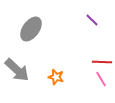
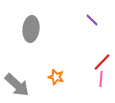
gray ellipse: rotated 30 degrees counterclockwise
red line: rotated 48 degrees counterclockwise
gray arrow: moved 15 px down
pink line: rotated 35 degrees clockwise
